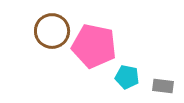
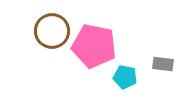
cyan pentagon: moved 2 px left
gray rectangle: moved 22 px up
